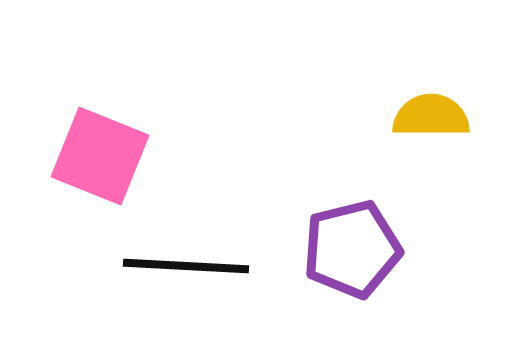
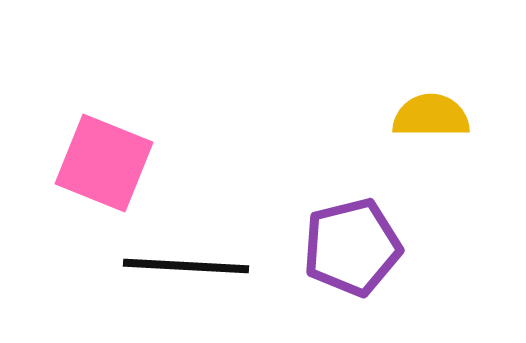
pink square: moved 4 px right, 7 px down
purple pentagon: moved 2 px up
